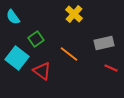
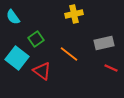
yellow cross: rotated 36 degrees clockwise
